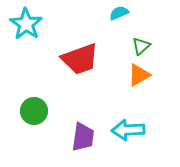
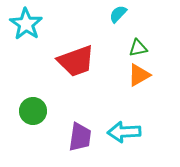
cyan semicircle: moved 1 px left, 1 px down; rotated 24 degrees counterclockwise
green triangle: moved 3 px left, 2 px down; rotated 30 degrees clockwise
red trapezoid: moved 4 px left, 2 px down
green circle: moved 1 px left
cyan arrow: moved 4 px left, 2 px down
purple trapezoid: moved 3 px left
